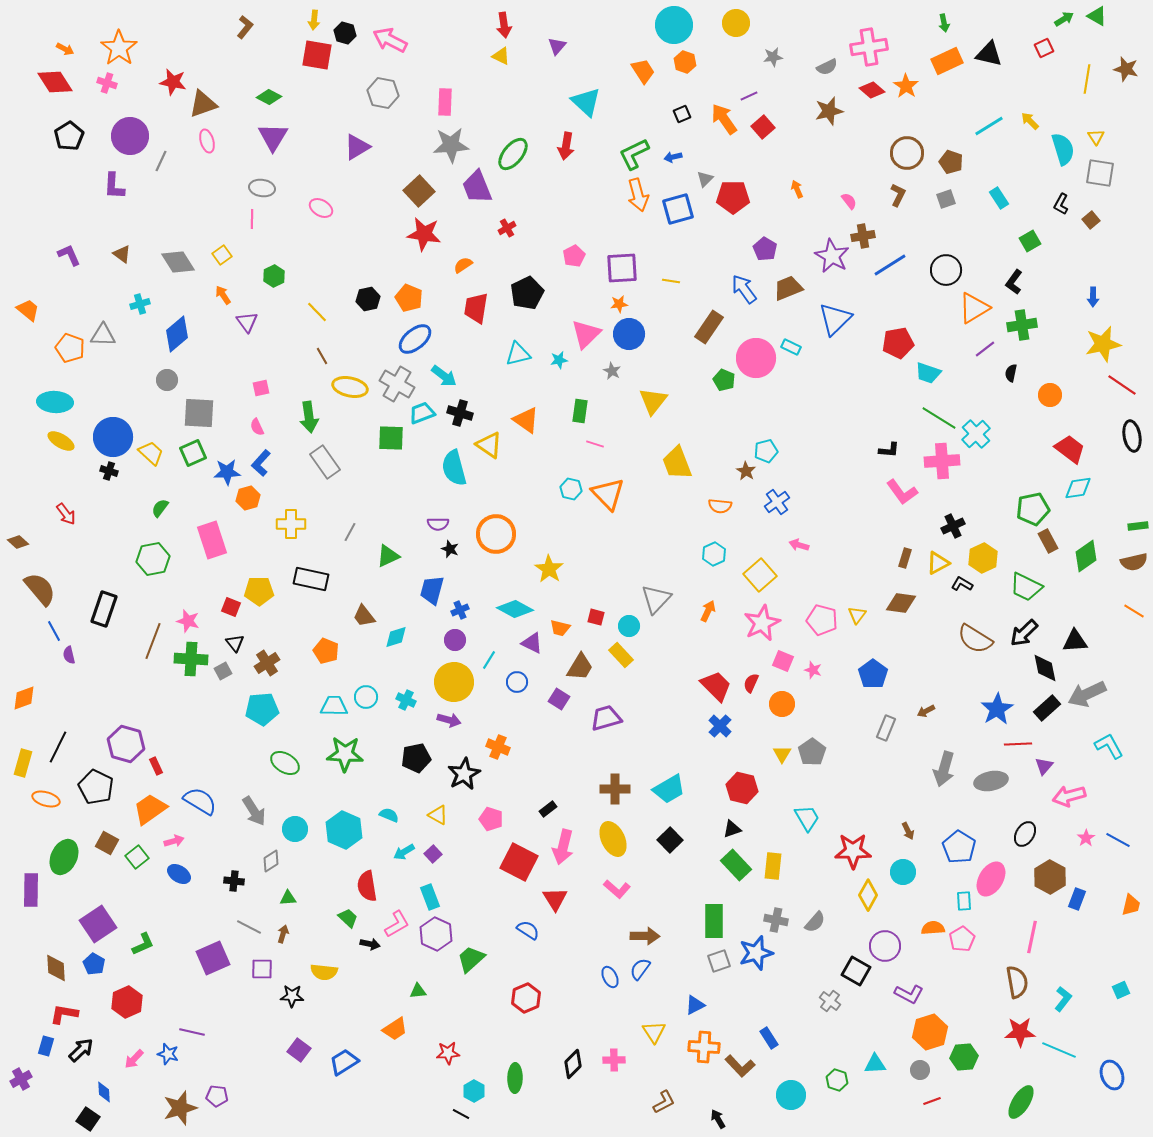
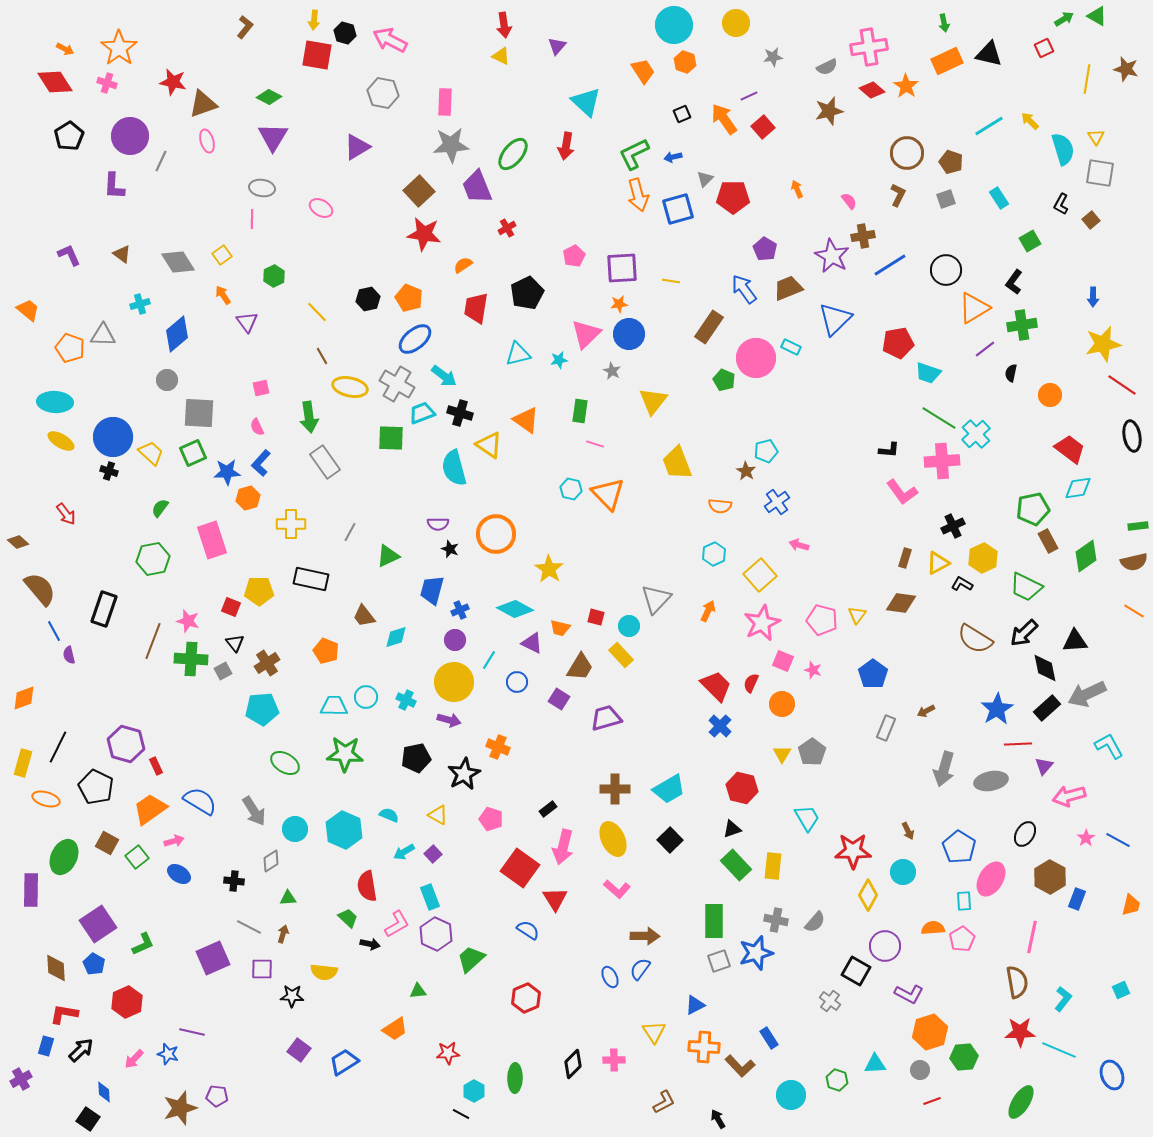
red square at (519, 862): moved 1 px right, 6 px down; rotated 9 degrees clockwise
